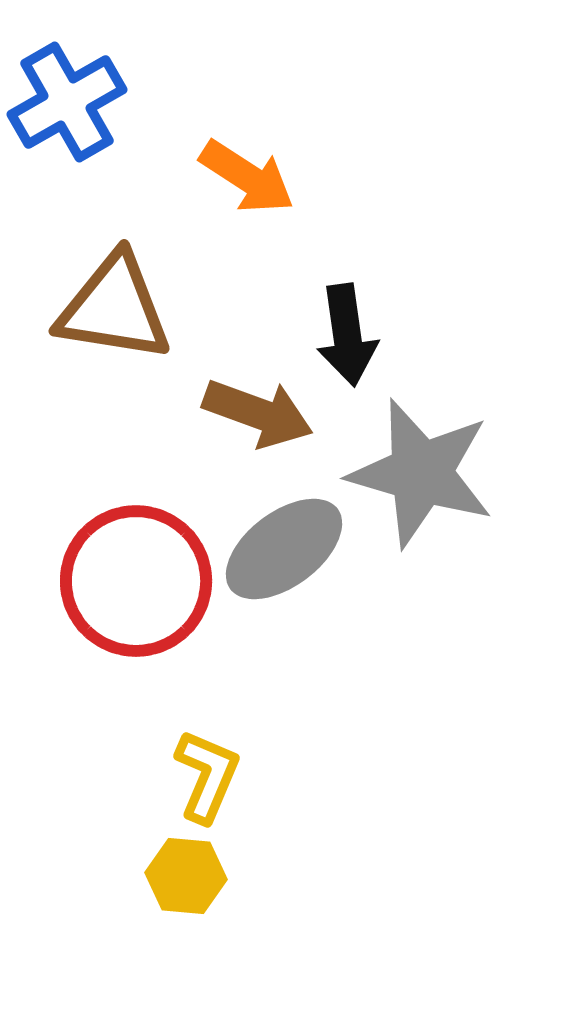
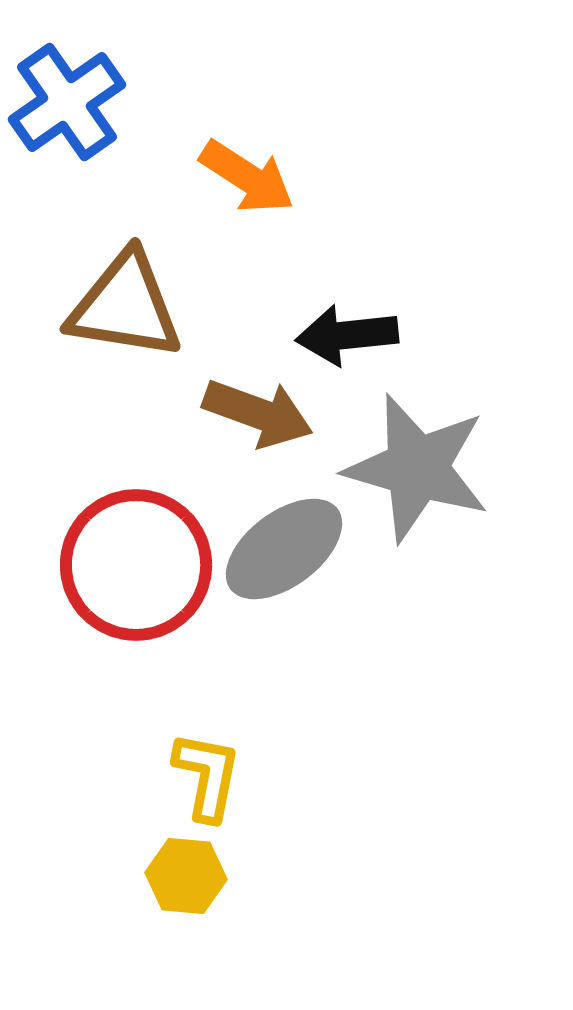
blue cross: rotated 5 degrees counterclockwise
brown triangle: moved 11 px right, 2 px up
black arrow: rotated 92 degrees clockwise
gray star: moved 4 px left, 5 px up
red circle: moved 16 px up
yellow L-shape: rotated 12 degrees counterclockwise
